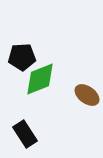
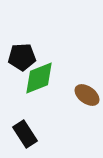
green diamond: moved 1 px left, 1 px up
